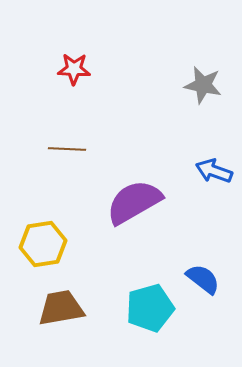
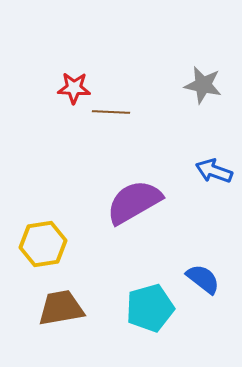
red star: moved 19 px down
brown line: moved 44 px right, 37 px up
